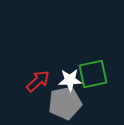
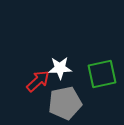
green square: moved 9 px right
white star: moved 10 px left, 12 px up
